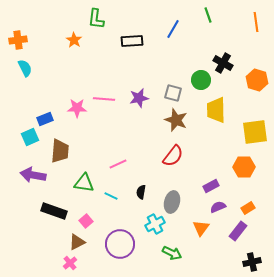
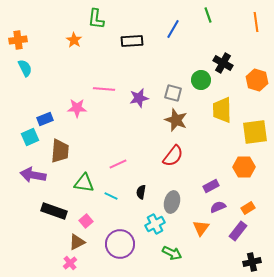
pink line at (104, 99): moved 10 px up
yellow trapezoid at (216, 110): moved 6 px right
